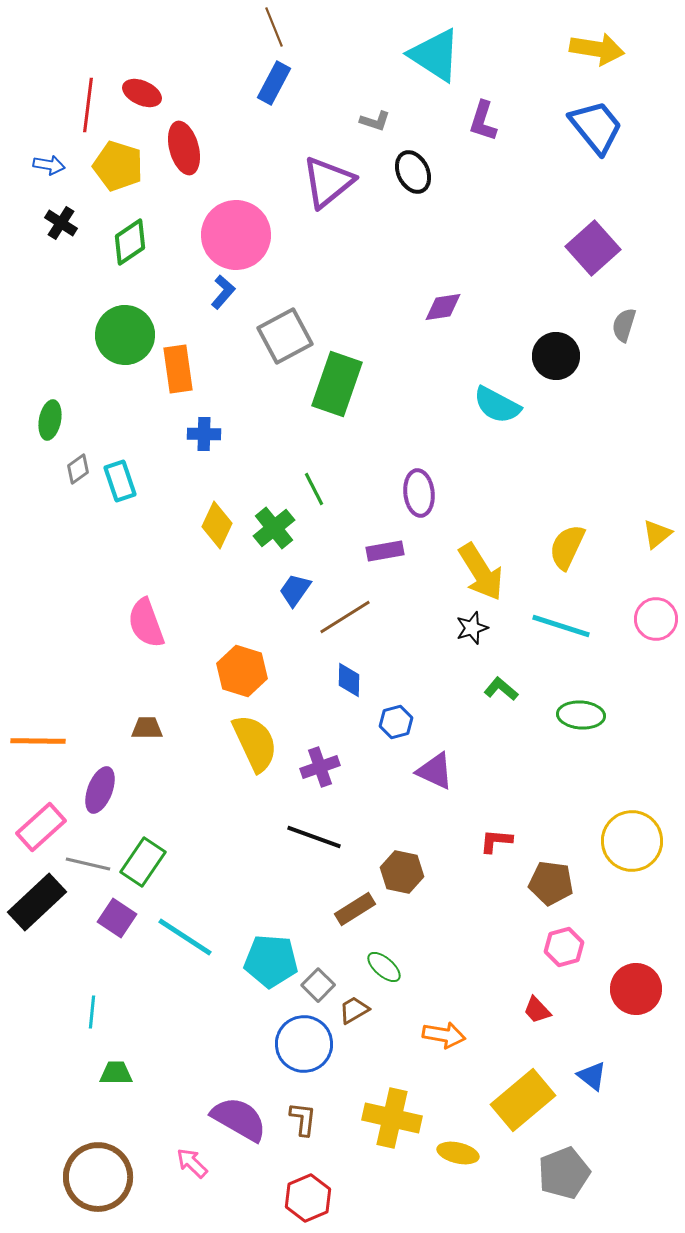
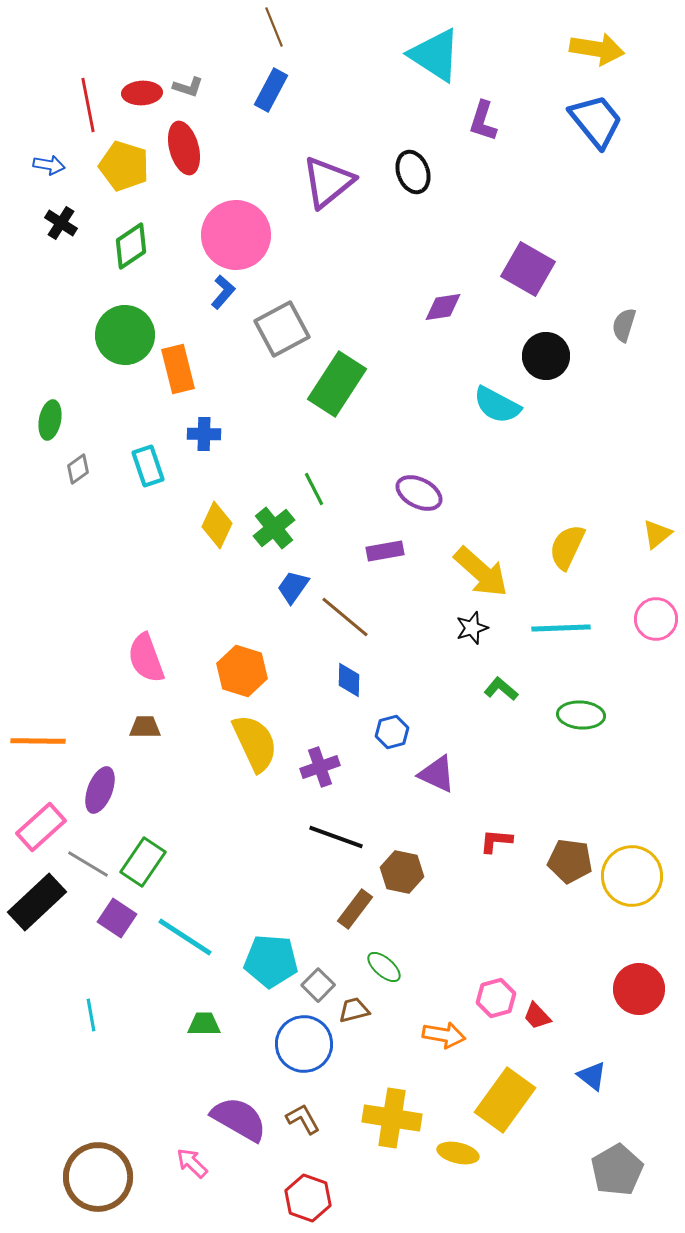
blue rectangle at (274, 83): moved 3 px left, 7 px down
red ellipse at (142, 93): rotated 27 degrees counterclockwise
red line at (88, 105): rotated 18 degrees counterclockwise
gray L-shape at (375, 121): moved 187 px left, 34 px up
blue trapezoid at (596, 127): moved 6 px up
yellow pentagon at (118, 166): moved 6 px right
black ellipse at (413, 172): rotated 6 degrees clockwise
green diamond at (130, 242): moved 1 px right, 4 px down
purple square at (593, 248): moved 65 px left, 21 px down; rotated 18 degrees counterclockwise
gray square at (285, 336): moved 3 px left, 7 px up
black circle at (556, 356): moved 10 px left
orange rectangle at (178, 369): rotated 6 degrees counterclockwise
green rectangle at (337, 384): rotated 14 degrees clockwise
cyan rectangle at (120, 481): moved 28 px right, 15 px up
purple ellipse at (419, 493): rotated 57 degrees counterclockwise
yellow arrow at (481, 572): rotated 16 degrees counterclockwise
blue trapezoid at (295, 590): moved 2 px left, 3 px up
brown line at (345, 617): rotated 72 degrees clockwise
pink semicircle at (146, 623): moved 35 px down
cyan line at (561, 626): moved 2 px down; rotated 20 degrees counterclockwise
blue hexagon at (396, 722): moved 4 px left, 10 px down
brown trapezoid at (147, 728): moved 2 px left, 1 px up
purple triangle at (435, 771): moved 2 px right, 3 px down
black line at (314, 837): moved 22 px right
yellow circle at (632, 841): moved 35 px down
gray line at (88, 864): rotated 18 degrees clockwise
brown pentagon at (551, 883): moved 19 px right, 22 px up
brown rectangle at (355, 909): rotated 21 degrees counterclockwise
pink hexagon at (564, 947): moved 68 px left, 51 px down
red circle at (636, 989): moved 3 px right
brown trapezoid at (354, 1010): rotated 16 degrees clockwise
red trapezoid at (537, 1010): moved 6 px down
cyan line at (92, 1012): moved 1 px left, 3 px down; rotated 16 degrees counterclockwise
green trapezoid at (116, 1073): moved 88 px right, 49 px up
yellow rectangle at (523, 1100): moved 18 px left; rotated 14 degrees counterclockwise
yellow cross at (392, 1118): rotated 4 degrees counterclockwise
brown L-shape at (303, 1119): rotated 36 degrees counterclockwise
gray pentagon at (564, 1173): moved 53 px right, 3 px up; rotated 9 degrees counterclockwise
red hexagon at (308, 1198): rotated 18 degrees counterclockwise
